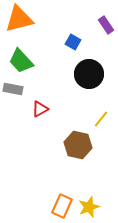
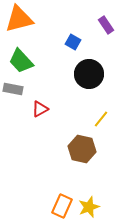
brown hexagon: moved 4 px right, 4 px down
